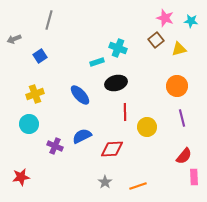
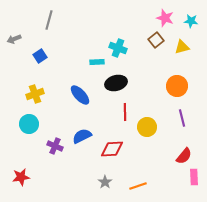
yellow triangle: moved 3 px right, 2 px up
cyan rectangle: rotated 16 degrees clockwise
